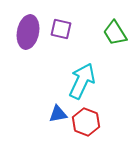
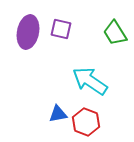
cyan arrow: moved 8 px right; rotated 81 degrees counterclockwise
